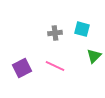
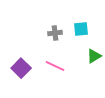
cyan square: moved 1 px left; rotated 21 degrees counterclockwise
green triangle: rotated 14 degrees clockwise
purple square: moved 1 px left; rotated 18 degrees counterclockwise
